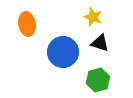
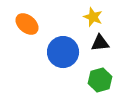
orange ellipse: rotated 40 degrees counterclockwise
black triangle: rotated 24 degrees counterclockwise
green hexagon: moved 2 px right
